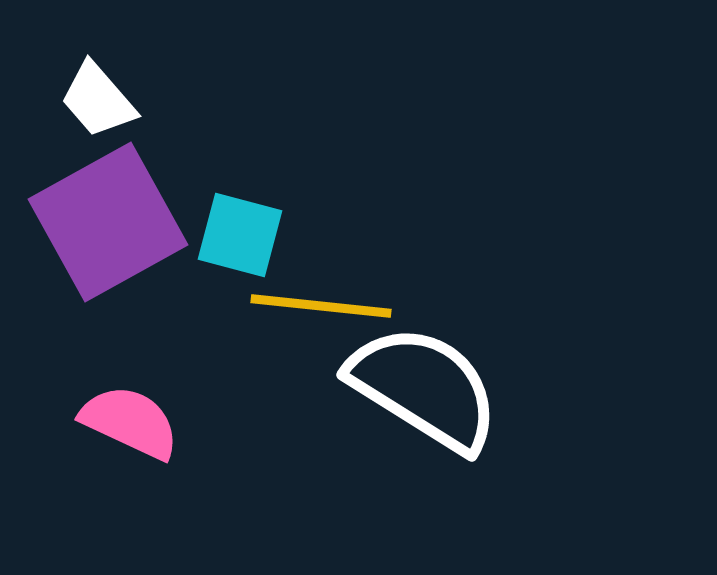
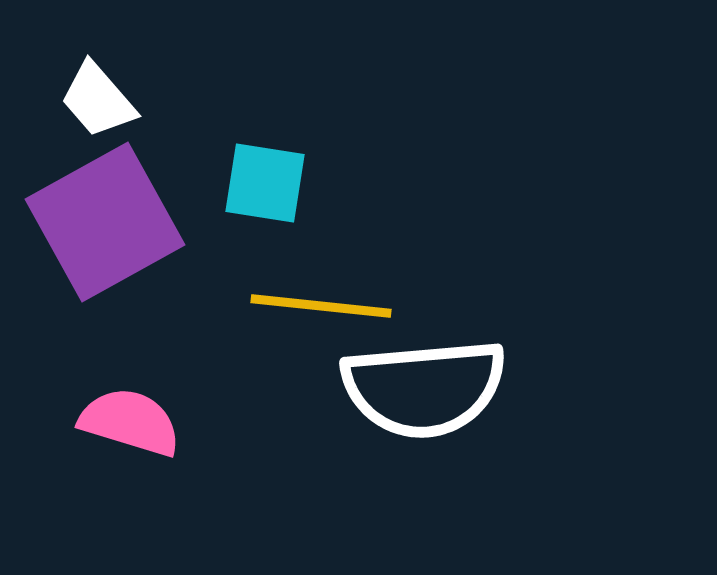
purple square: moved 3 px left
cyan square: moved 25 px right, 52 px up; rotated 6 degrees counterclockwise
white semicircle: rotated 143 degrees clockwise
pink semicircle: rotated 8 degrees counterclockwise
